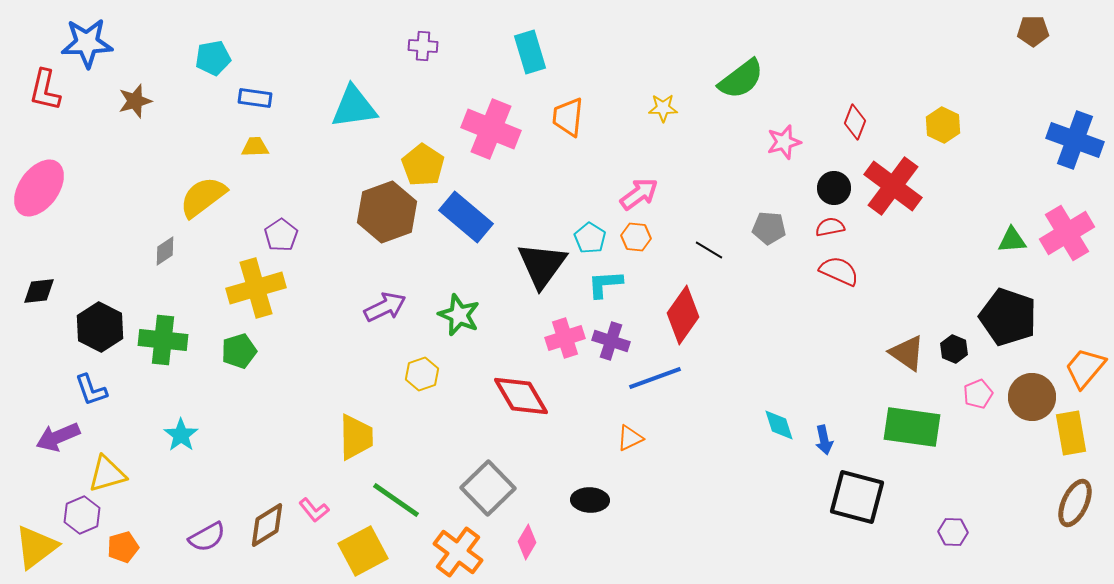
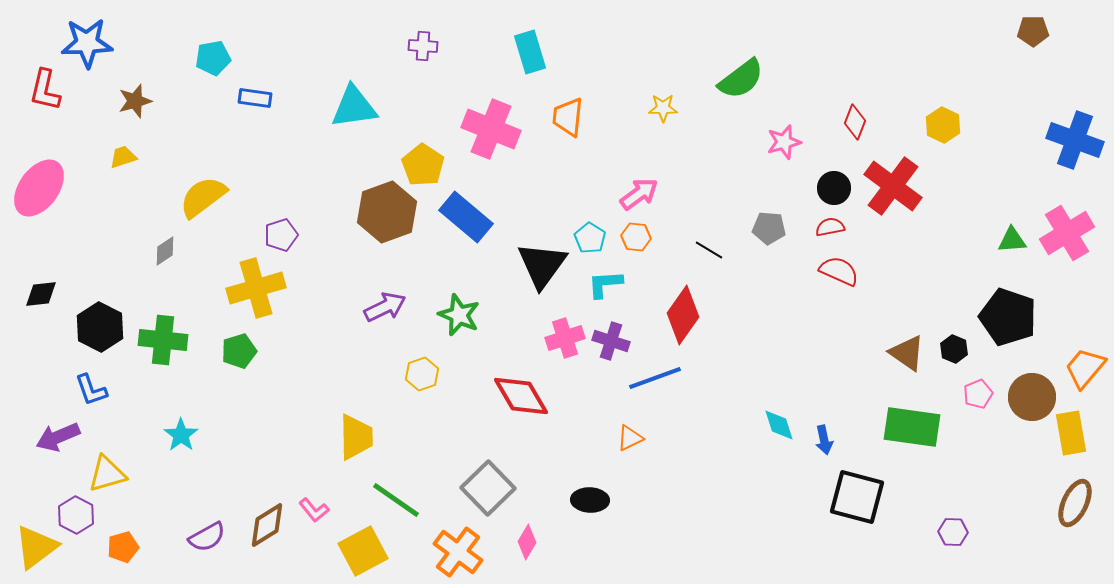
yellow trapezoid at (255, 147): moved 132 px left, 10 px down; rotated 16 degrees counterclockwise
purple pentagon at (281, 235): rotated 16 degrees clockwise
black diamond at (39, 291): moved 2 px right, 3 px down
purple hexagon at (82, 515): moved 6 px left; rotated 9 degrees counterclockwise
